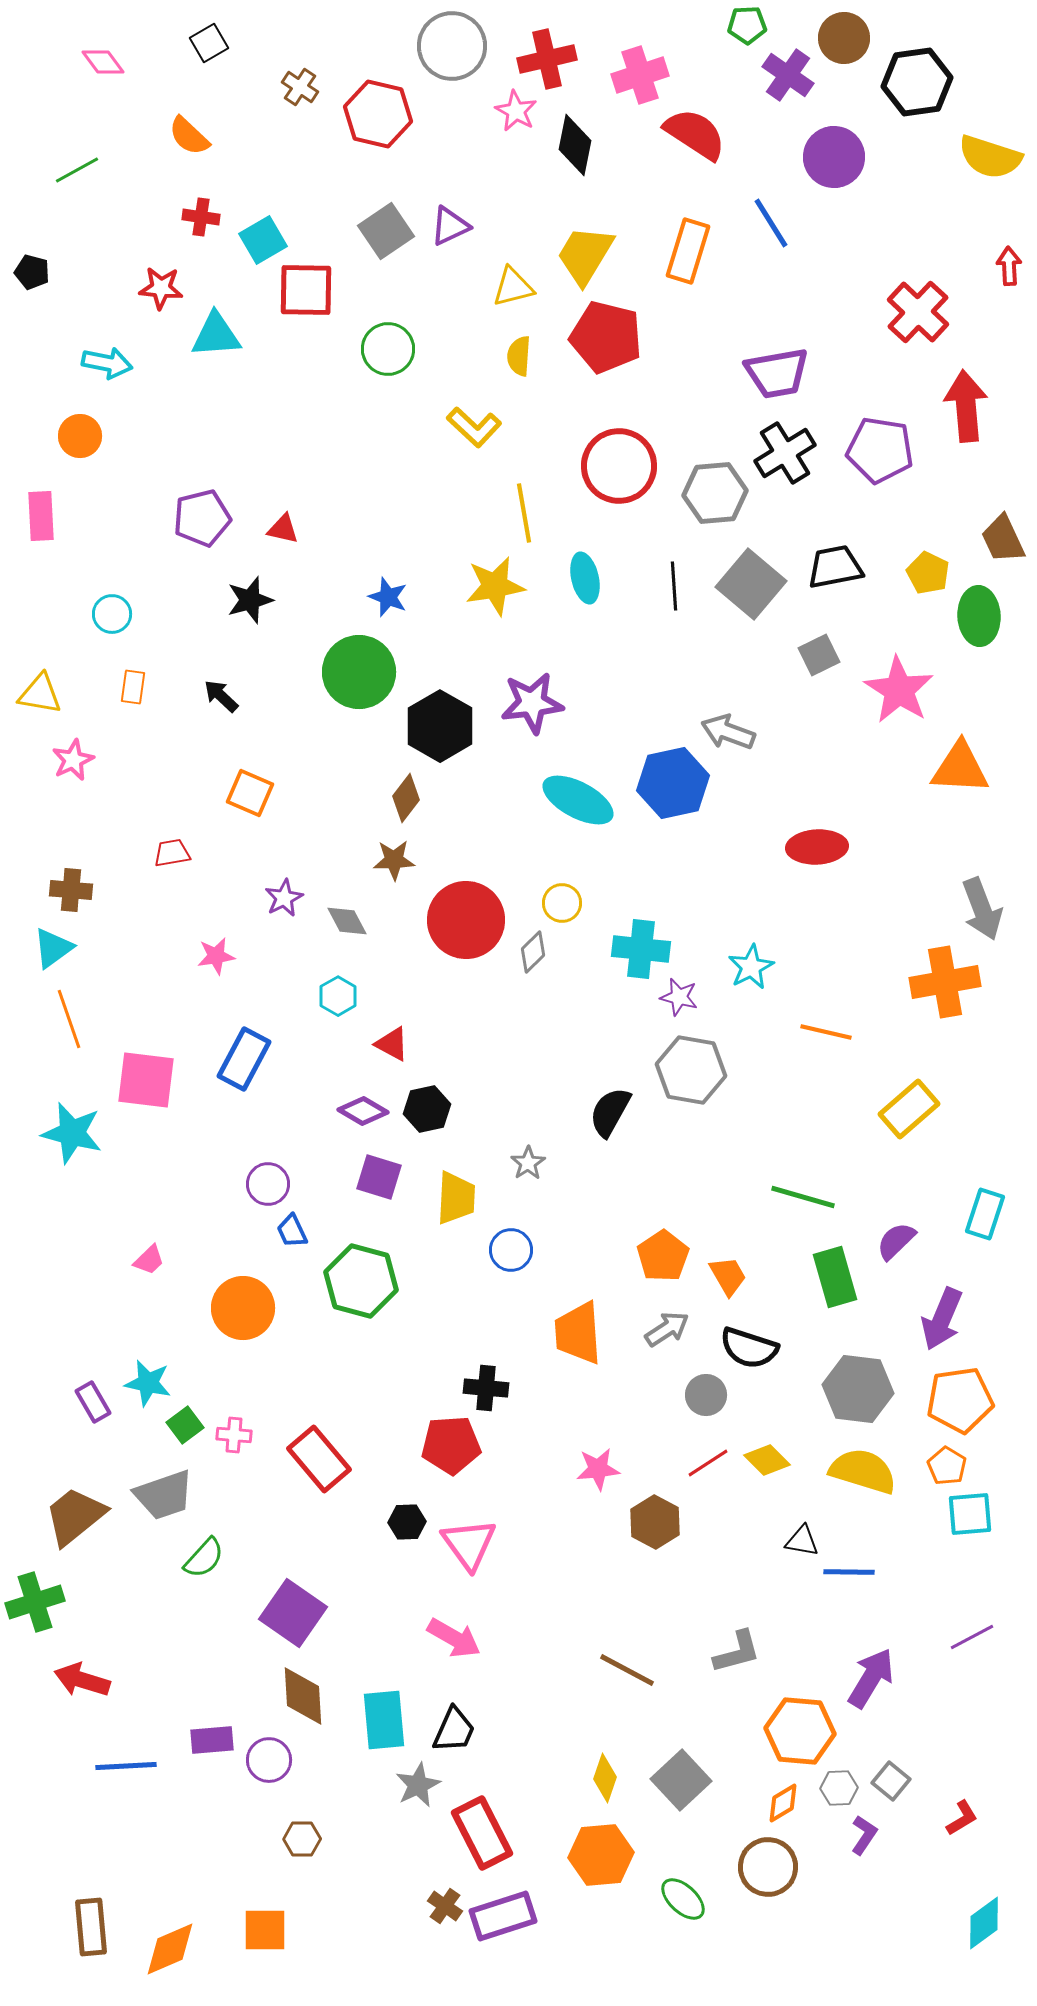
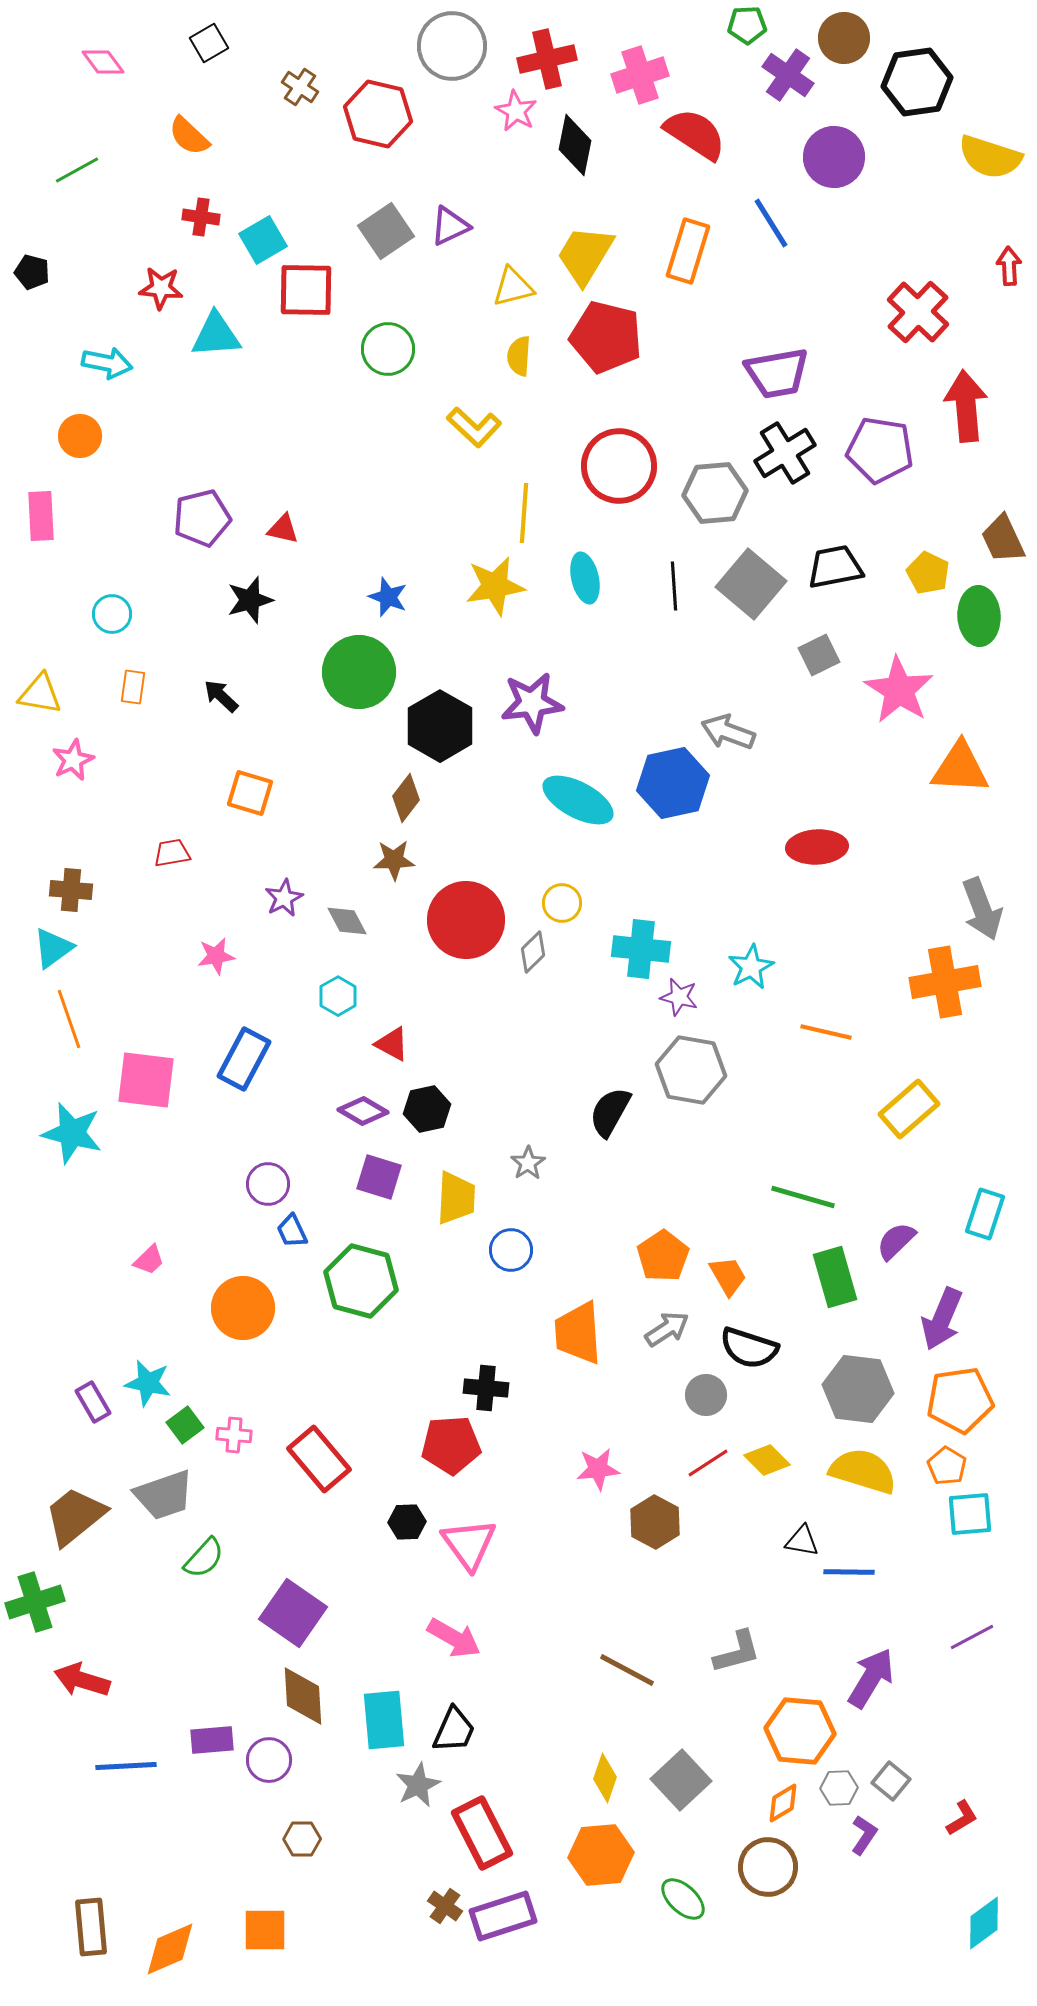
yellow line at (524, 513): rotated 14 degrees clockwise
orange square at (250, 793): rotated 6 degrees counterclockwise
